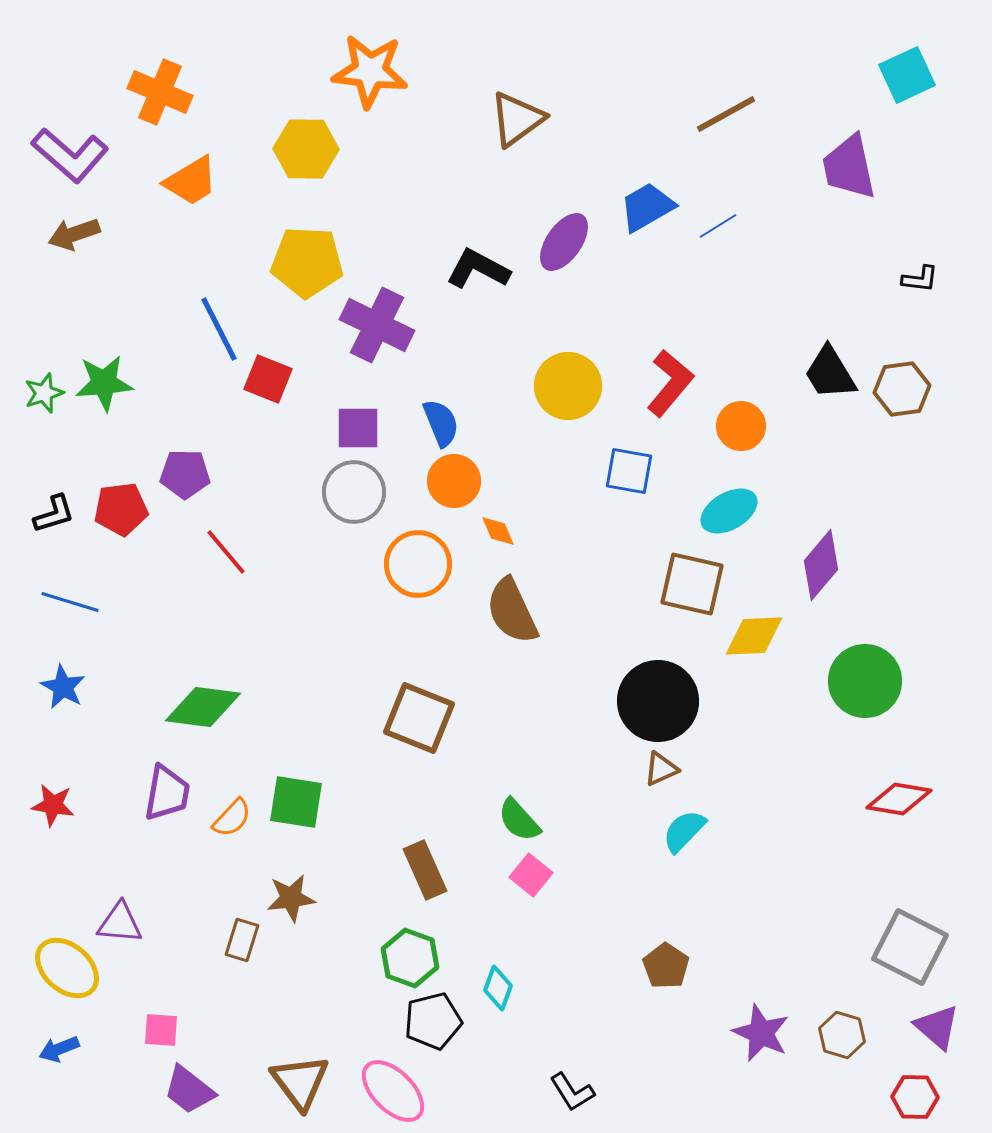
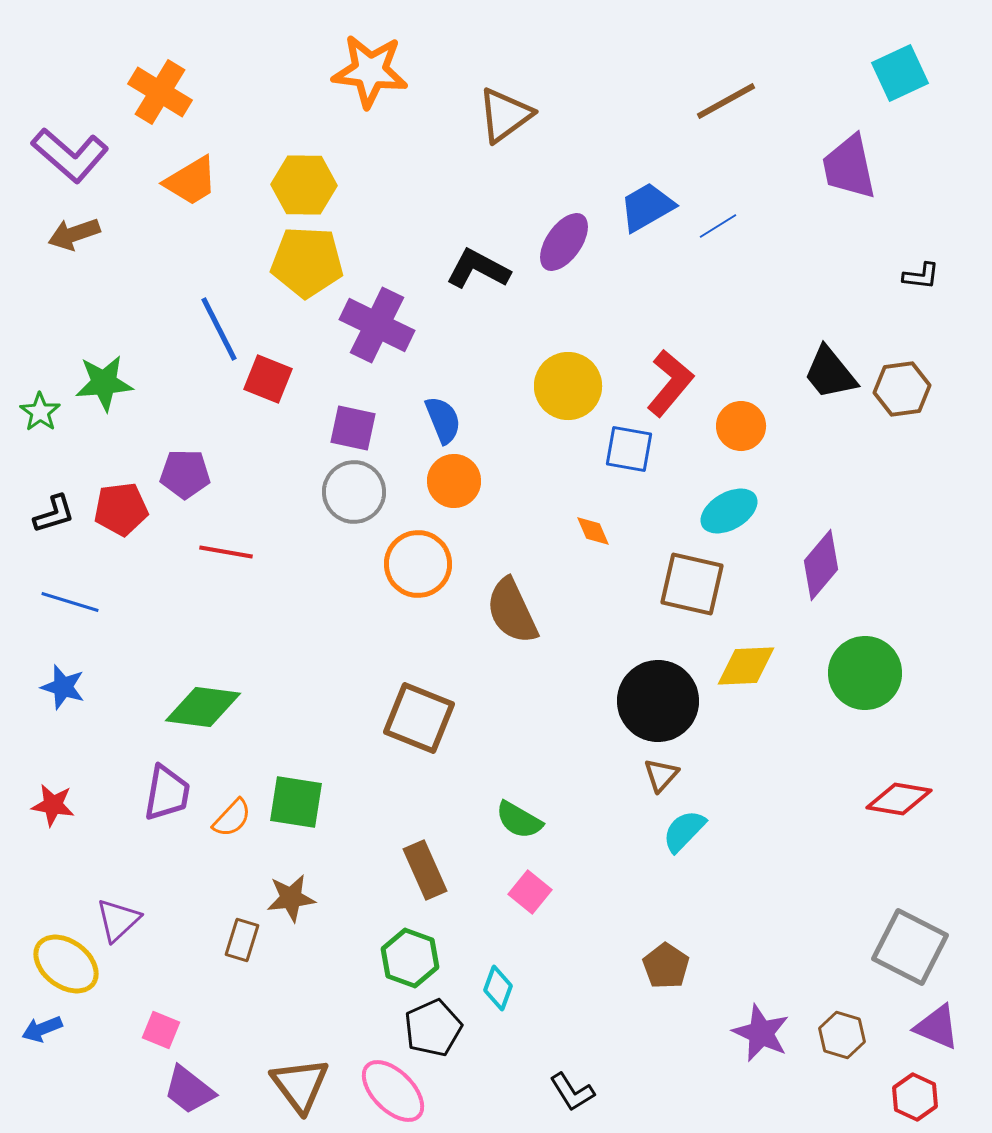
cyan square at (907, 75): moved 7 px left, 2 px up
orange cross at (160, 92): rotated 8 degrees clockwise
brown line at (726, 114): moved 13 px up
brown triangle at (517, 119): moved 12 px left, 4 px up
yellow hexagon at (306, 149): moved 2 px left, 36 px down
black L-shape at (920, 279): moved 1 px right, 3 px up
black trapezoid at (830, 373): rotated 8 degrees counterclockwise
green star at (44, 393): moved 4 px left, 19 px down; rotated 18 degrees counterclockwise
blue semicircle at (441, 423): moved 2 px right, 3 px up
purple square at (358, 428): moved 5 px left; rotated 12 degrees clockwise
blue square at (629, 471): moved 22 px up
orange diamond at (498, 531): moved 95 px right
red line at (226, 552): rotated 40 degrees counterclockwise
yellow diamond at (754, 636): moved 8 px left, 30 px down
green circle at (865, 681): moved 8 px up
blue star at (63, 687): rotated 12 degrees counterclockwise
brown triangle at (661, 769): moved 6 px down; rotated 24 degrees counterclockwise
green semicircle at (519, 820): rotated 18 degrees counterclockwise
pink square at (531, 875): moved 1 px left, 17 px down
purple triangle at (120, 923): moved 2 px left, 3 px up; rotated 48 degrees counterclockwise
yellow ellipse at (67, 968): moved 1 px left, 4 px up; rotated 4 degrees counterclockwise
black pentagon at (433, 1021): moved 7 px down; rotated 10 degrees counterclockwise
purple triangle at (937, 1027): rotated 18 degrees counterclockwise
pink square at (161, 1030): rotated 18 degrees clockwise
blue arrow at (59, 1049): moved 17 px left, 20 px up
brown triangle at (300, 1082): moved 3 px down
red hexagon at (915, 1097): rotated 24 degrees clockwise
